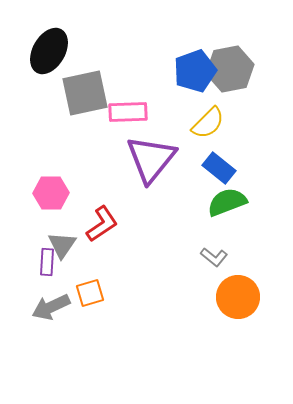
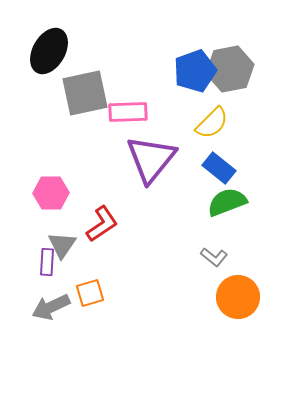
yellow semicircle: moved 4 px right
